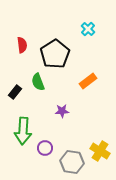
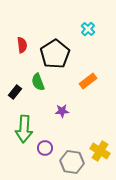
green arrow: moved 1 px right, 2 px up
